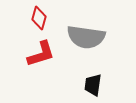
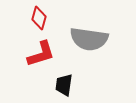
gray semicircle: moved 3 px right, 2 px down
black trapezoid: moved 29 px left
